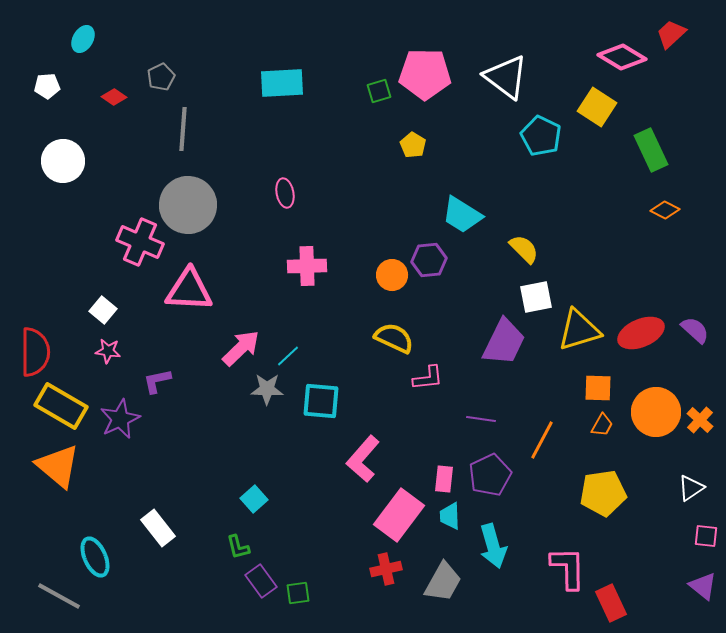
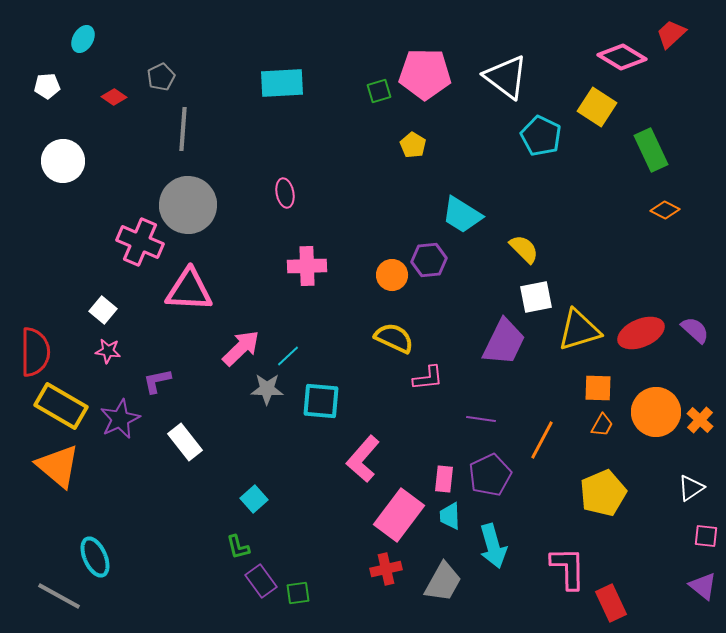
yellow pentagon at (603, 493): rotated 15 degrees counterclockwise
white rectangle at (158, 528): moved 27 px right, 86 px up
